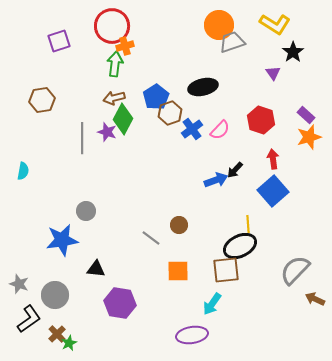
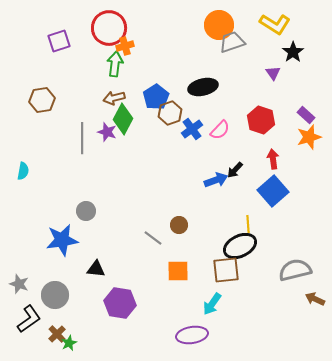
red circle at (112, 26): moved 3 px left, 2 px down
gray line at (151, 238): moved 2 px right
gray semicircle at (295, 270): rotated 32 degrees clockwise
